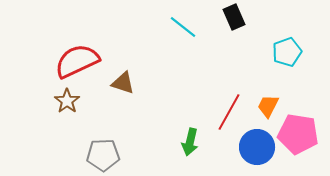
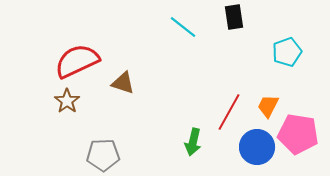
black rectangle: rotated 15 degrees clockwise
green arrow: moved 3 px right
